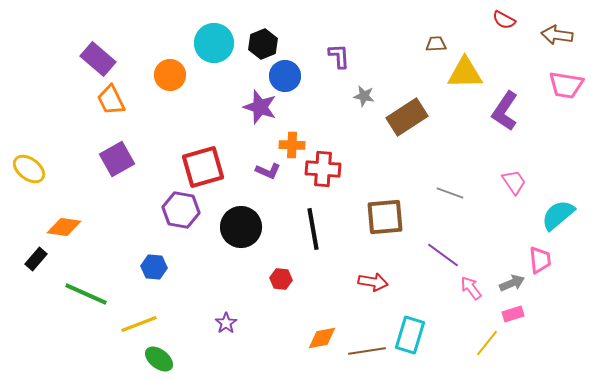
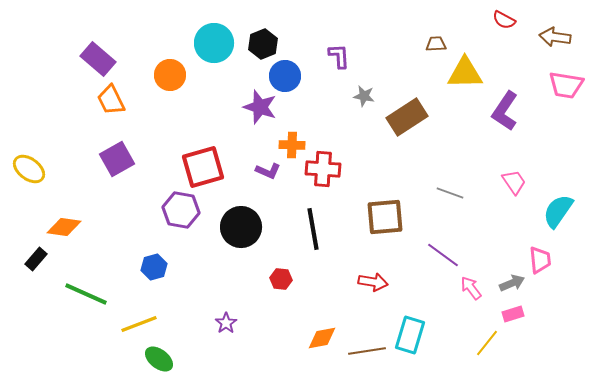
brown arrow at (557, 35): moved 2 px left, 2 px down
cyan semicircle at (558, 215): moved 4 px up; rotated 15 degrees counterclockwise
blue hexagon at (154, 267): rotated 20 degrees counterclockwise
